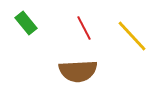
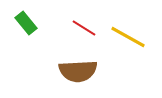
red line: rotated 30 degrees counterclockwise
yellow line: moved 4 px left, 1 px down; rotated 18 degrees counterclockwise
